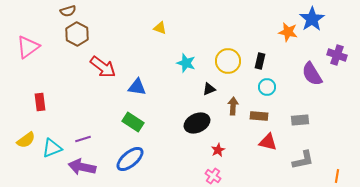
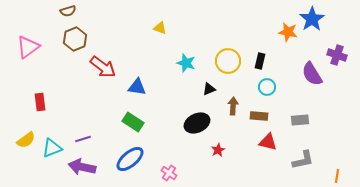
brown hexagon: moved 2 px left, 5 px down; rotated 10 degrees clockwise
pink cross: moved 44 px left, 3 px up
